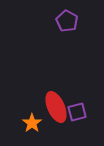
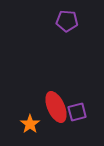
purple pentagon: rotated 25 degrees counterclockwise
orange star: moved 2 px left, 1 px down
